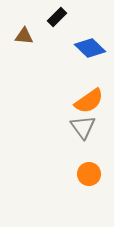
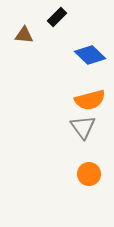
brown triangle: moved 1 px up
blue diamond: moved 7 px down
orange semicircle: moved 1 px right, 1 px up; rotated 20 degrees clockwise
